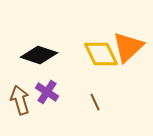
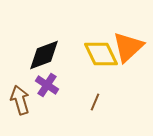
black diamond: moved 5 px right; rotated 39 degrees counterclockwise
purple cross: moved 7 px up
brown line: rotated 48 degrees clockwise
